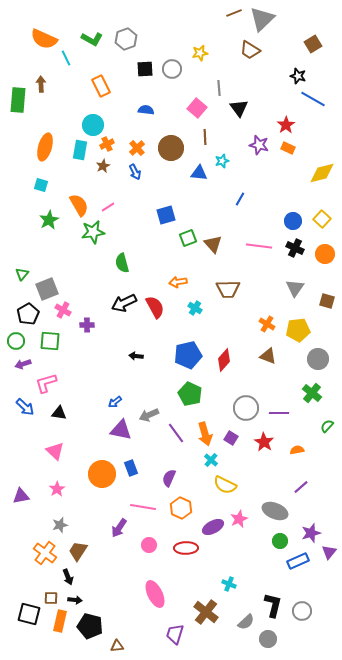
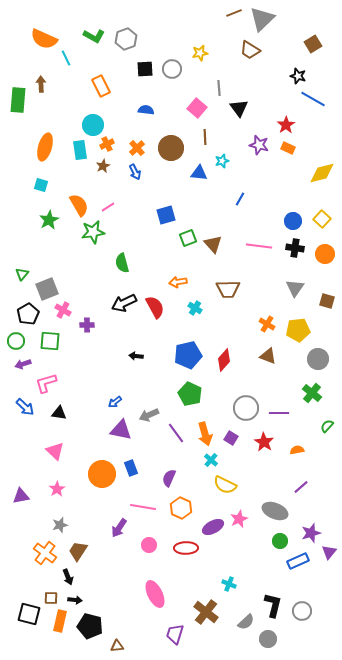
green L-shape at (92, 39): moved 2 px right, 3 px up
cyan rectangle at (80, 150): rotated 18 degrees counterclockwise
black cross at (295, 248): rotated 18 degrees counterclockwise
